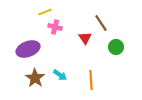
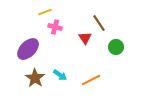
brown line: moved 2 px left
purple ellipse: rotated 25 degrees counterclockwise
orange line: rotated 66 degrees clockwise
